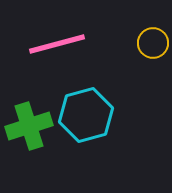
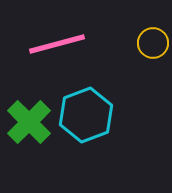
cyan hexagon: rotated 6 degrees counterclockwise
green cross: moved 4 px up; rotated 27 degrees counterclockwise
